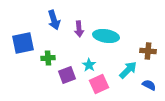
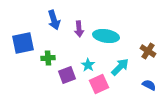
brown cross: rotated 28 degrees clockwise
cyan star: moved 1 px left
cyan arrow: moved 8 px left, 3 px up
